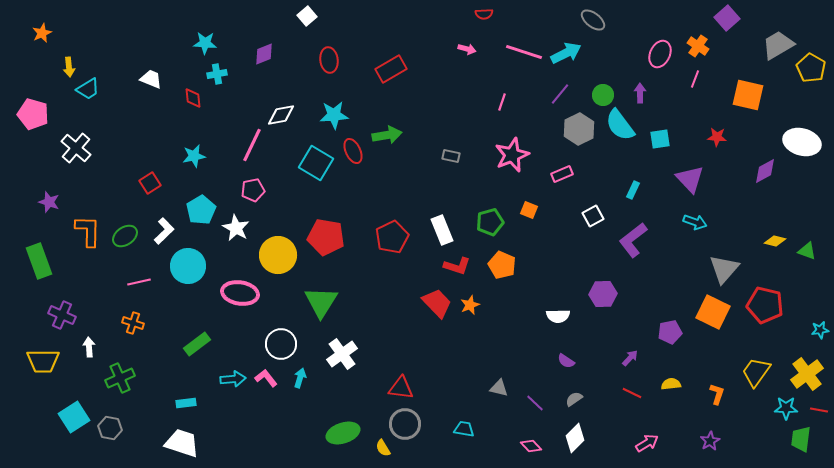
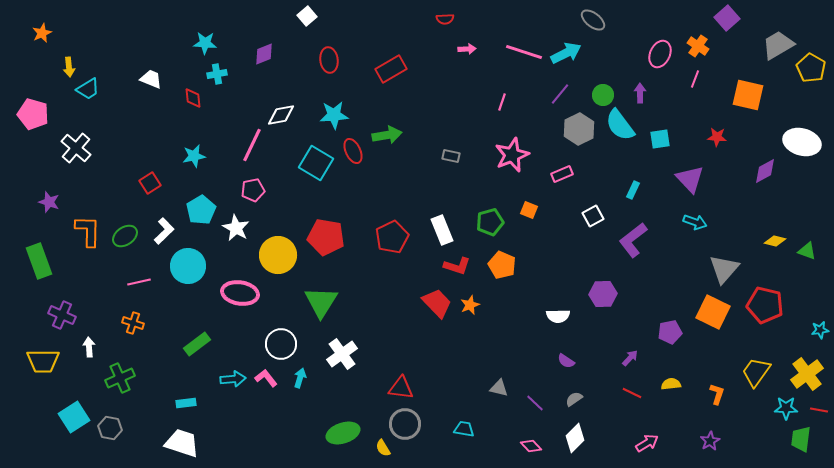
red semicircle at (484, 14): moved 39 px left, 5 px down
pink arrow at (467, 49): rotated 18 degrees counterclockwise
